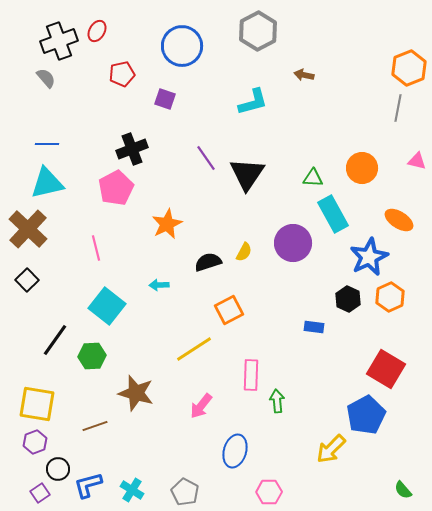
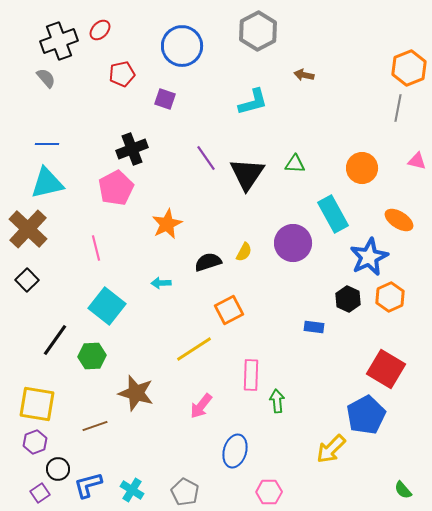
red ellipse at (97, 31): moved 3 px right, 1 px up; rotated 15 degrees clockwise
green triangle at (313, 178): moved 18 px left, 14 px up
cyan arrow at (159, 285): moved 2 px right, 2 px up
